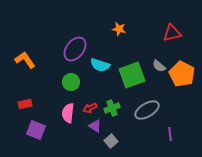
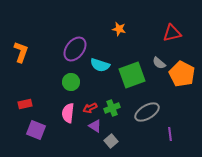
orange L-shape: moved 4 px left, 8 px up; rotated 55 degrees clockwise
gray semicircle: moved 3 px up
gray ellipse: moved 2 px down
